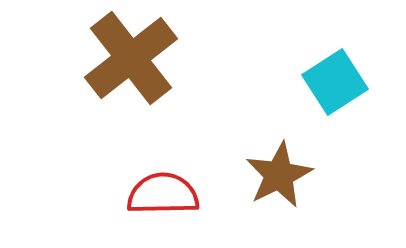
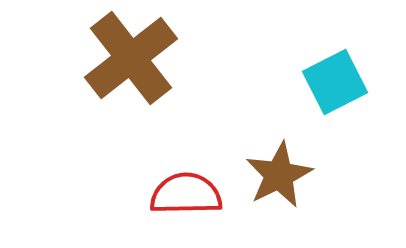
cyan square: rotated 6 degrees clockwise
red semicircle: moved 23 px right
